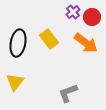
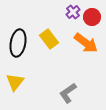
gray L-shape: rotated 15 degrees counterclockwise
